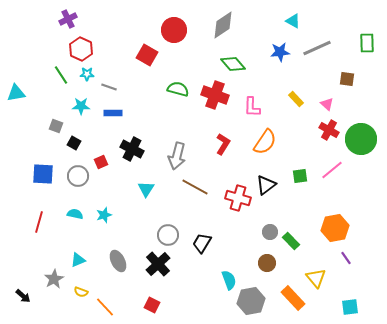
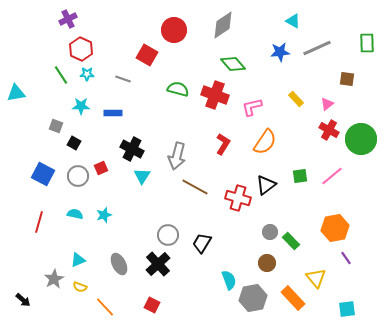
gray line at (109, 87): moved 14 px right, 8 px up
pink triangle at (327, 104): rotated 40 degrees clockwise
pink L-shape at (252, 107): rotated 75 degrees clockwise
red square at (101, 162): moved 6 px down
pink line at (332, 170): moved 6 px down
blue square at (43, 174): rotated 25 degrees clockwise
cyan triangle at (146, 189): moved 4 px left, 13 px up
gray ellipse at (118, 261): moved 1 px right, 3 px down
yellow semicircle at (81, 292): moved 1 px left, 5 px up
black arrow at (23, 296): moved 4 px down
gray hexagon at (251, 301): moved 2 px right, 3 px up
cyan square at (350, 307): moved 3 px left, 2 px down
